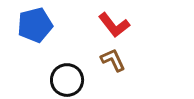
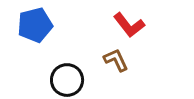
red L-shape: moved 15 px right
brown L-shape: moved 3 px right
